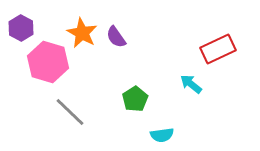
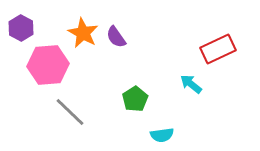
orange star: moved 1 px right
pink hexagon: moved 3 px down; rotated 21 degrees counterclockwise
